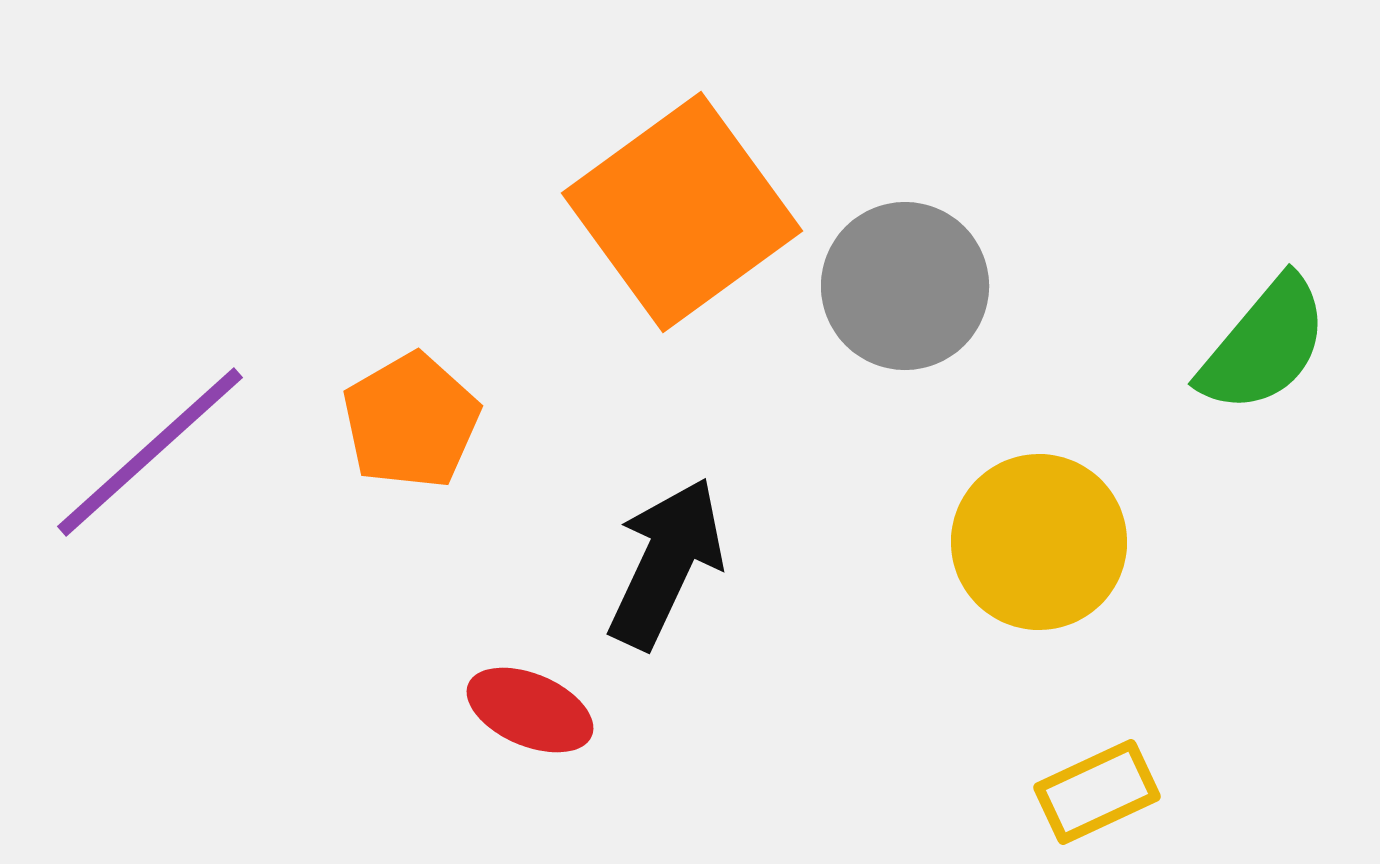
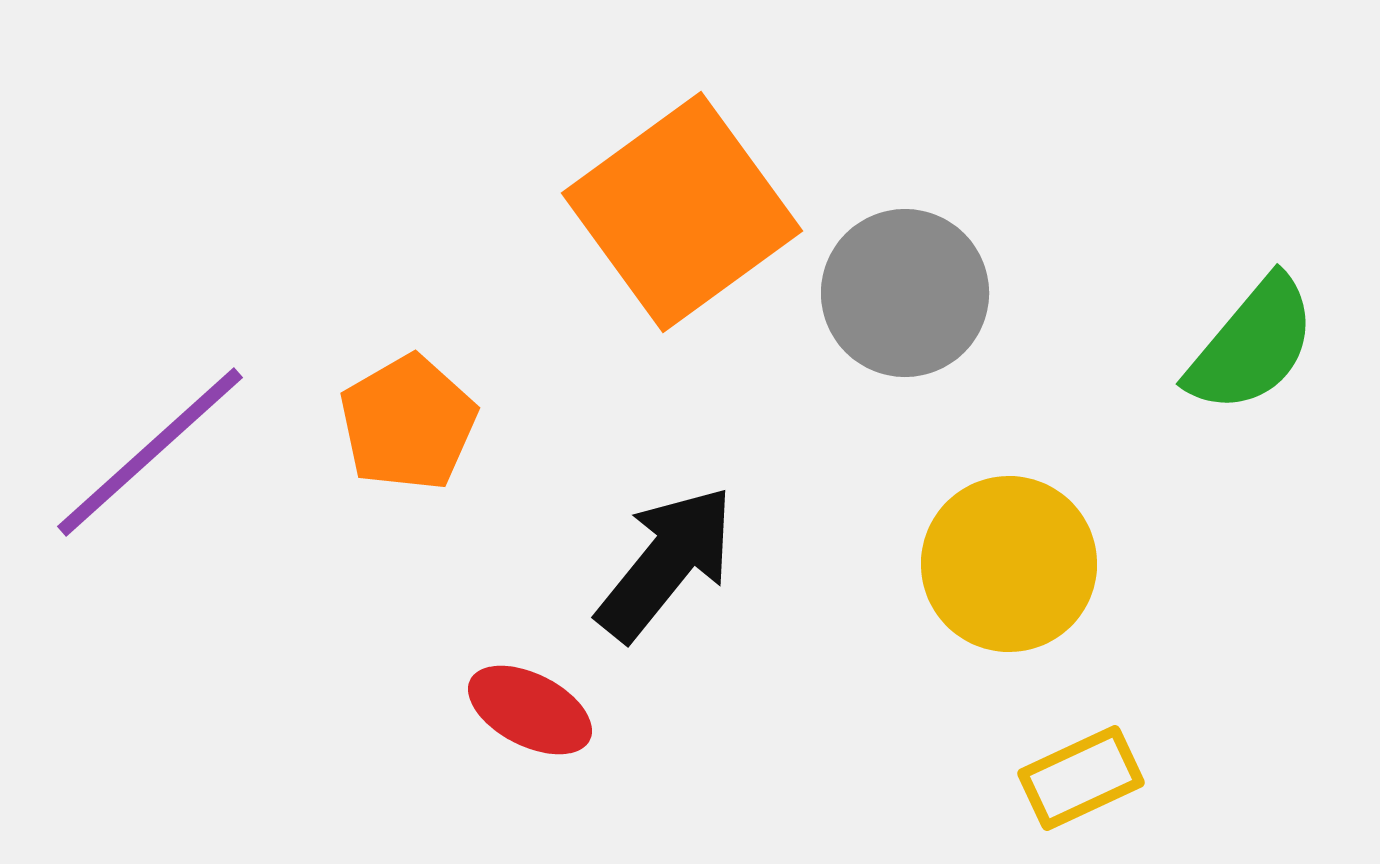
gray circle: moved 7 px down
green semicircle: moved 12 px left
orange pentagon: moved 3 px left, 2 px down
yellow circle: moved 30 px left, 22 px down
black arrow: rotated 14 degrees clockwise
red ellipse: rotated 4 degrees clockwise
yellow rectangle: moved 16 px left, 14 px up
